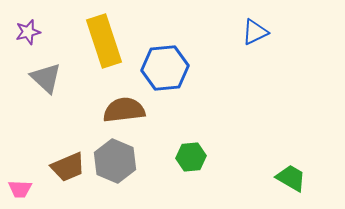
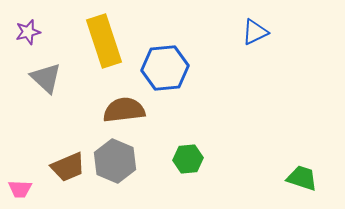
green hexagon: moved 3 px left, 2 px down
green trapezoid: moved 11 px right; rotated 12 degrees counterclockwise
